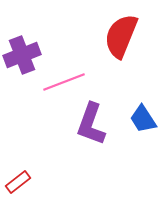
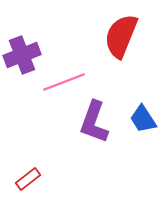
purple L-shape: moved 3 px right, 2 px up
red rectangle: moved 10 px right, 3 px up
